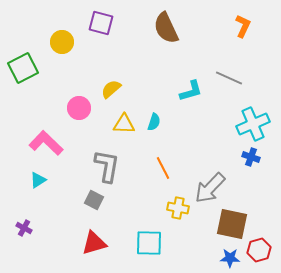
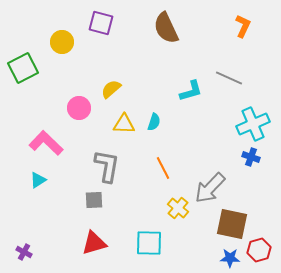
gray square: rotated 30 degrees counterclockwise
yellow cross: rotated 30 degrees clockwise
purple cross: moved 24 px down
